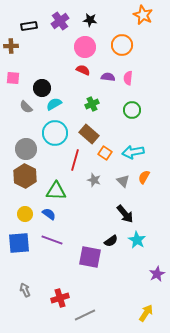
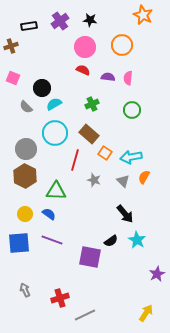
brown cross: rotated 16 degrees counterclockwise
pink square: rotated 16 degrees clockwise
cyan arrow: moved 2 px left, 5 px down
